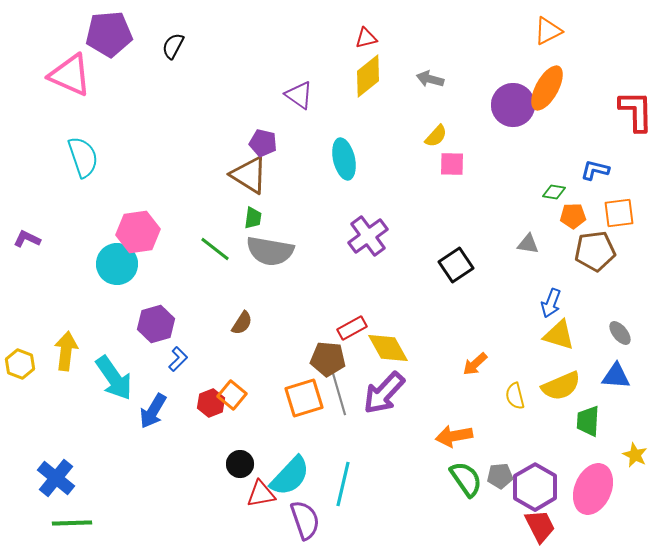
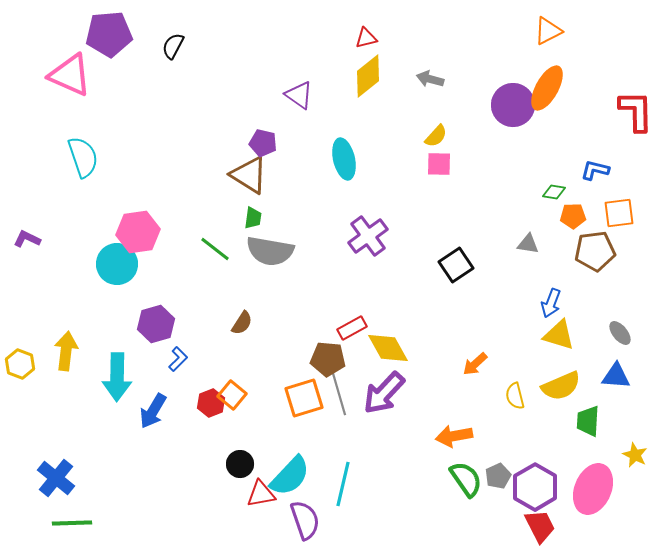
pink square at (452, 164): moved 13 px left
cyan arrow at (114, 378): moved 3 px right, 1 px up; rotated 36 degrees clockwise
gray pentagon at (500, 476): moved 2 px left; rotated 20 degrees counterclockwise
